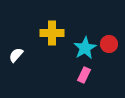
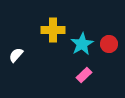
yellow cross: moved 1 px right, 3 px up
cyan star: moved 3 px left, 4 px up
pink rectangle: rotated 21 degrees clockwise
